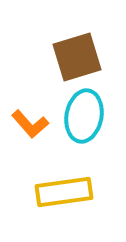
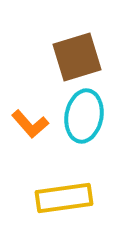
yellow rectangle: moved 6 px down
